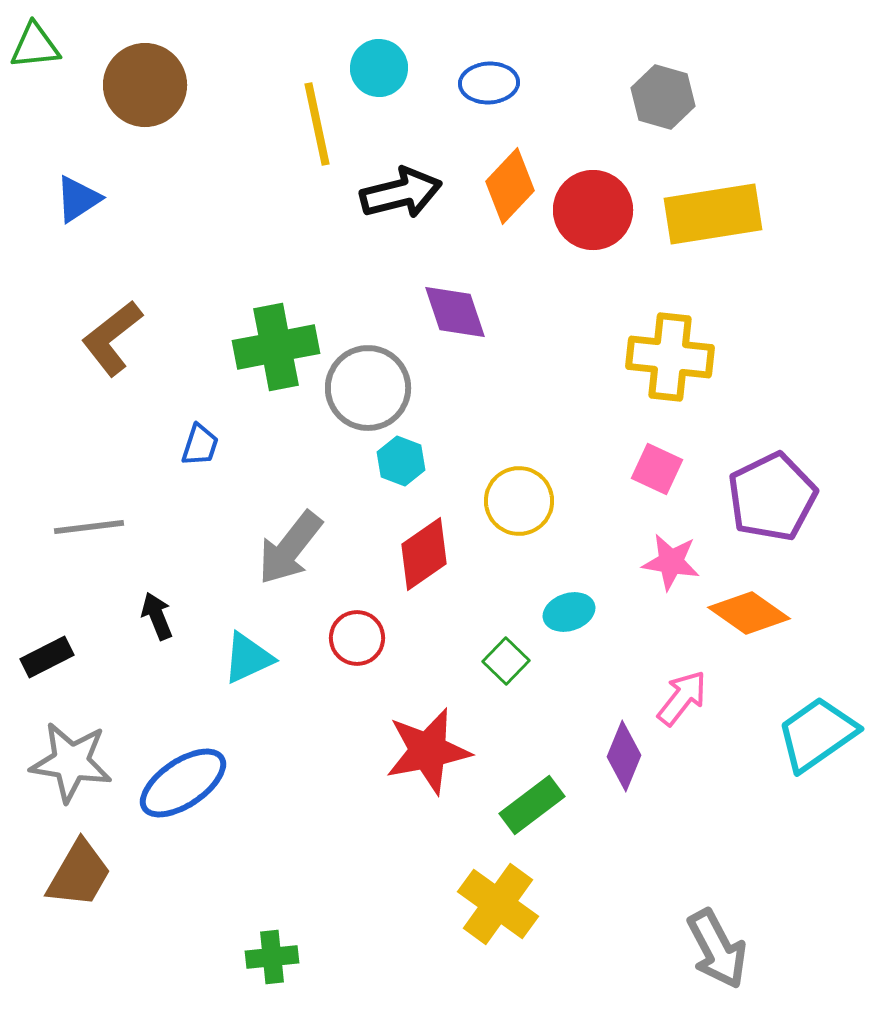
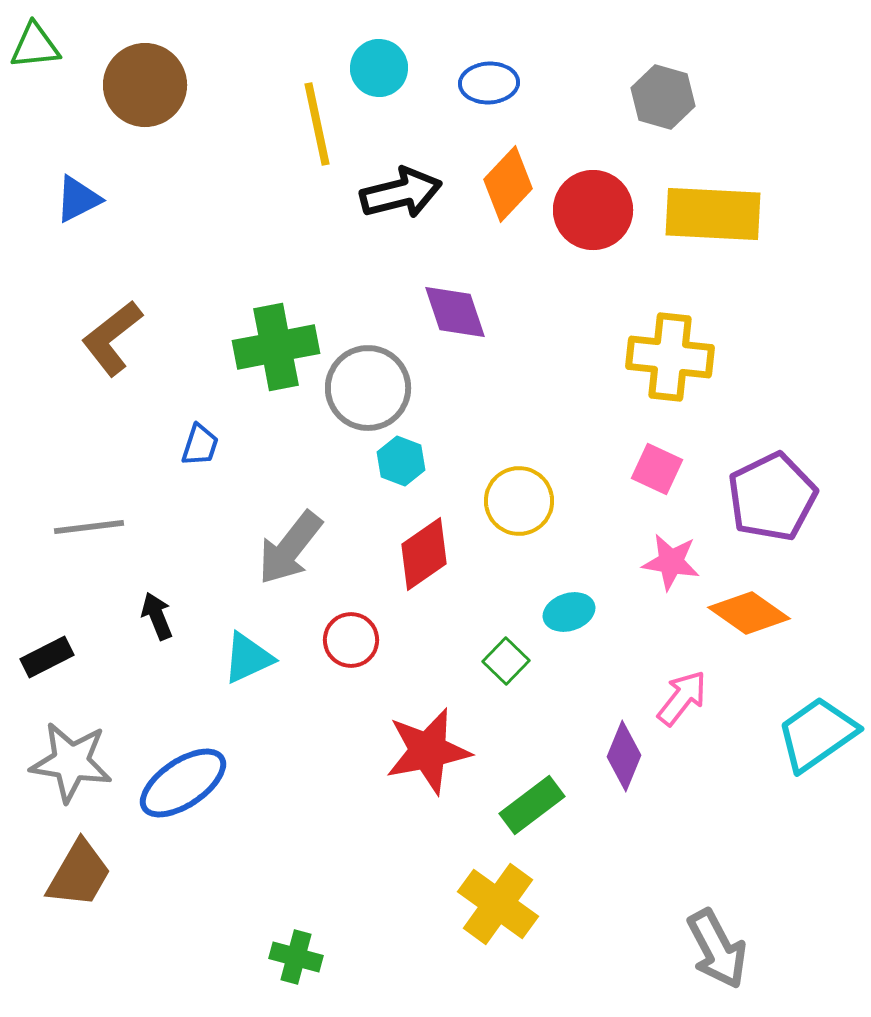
orange diamond at (510, 186): moved 2 px left, 2 px up
blue triangle at (78, 199): rotated 6 degrees clockwise
yellow rectangle at (713, 214): rotated 12 degrees clockwise
red circle at (357, 638): moved 6 px left, 2 px down
green cross at (272, 957): moved 24 px right; rotated 21 degrees clockwise
